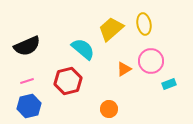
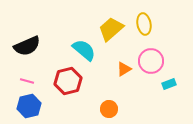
cyan semicircle: moved 1 px right, 1 px down
pink line: rotated 32 degrees clockwise
